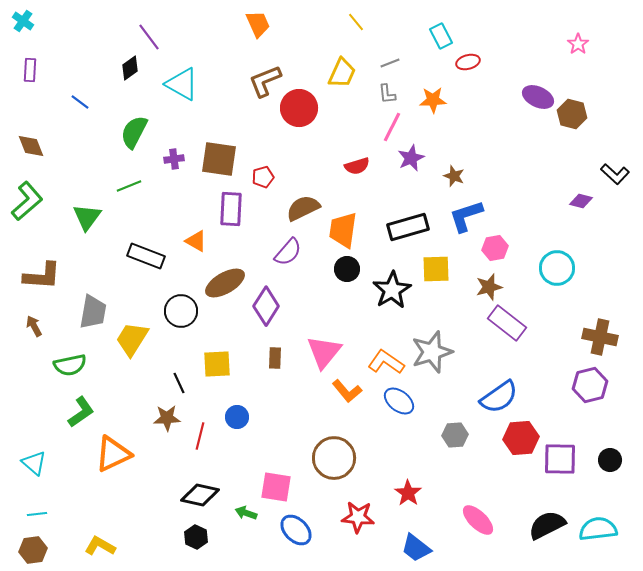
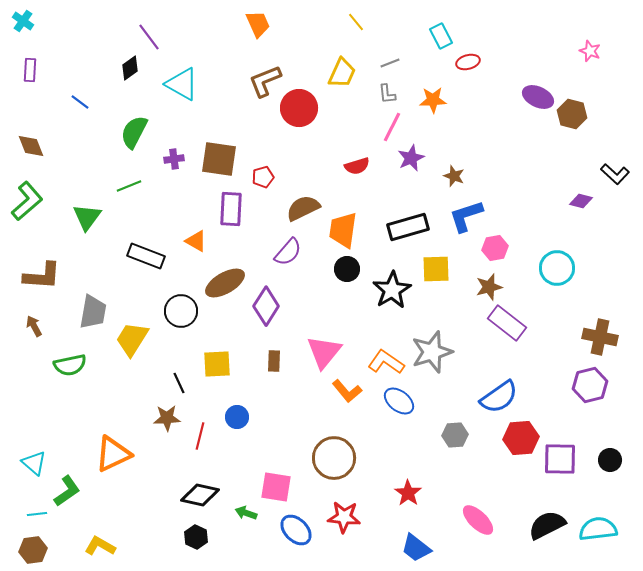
pink star at (578, 44): moved 12 px right, 7 px down; rotated 15 degrees counterclockwise
brown rectangle at (275, 358): moved 1 px left, 3 px down
green L-shape at (81, 412): moved 14 px left, 79 px down
red star at (358, 517): moved 14 px left
